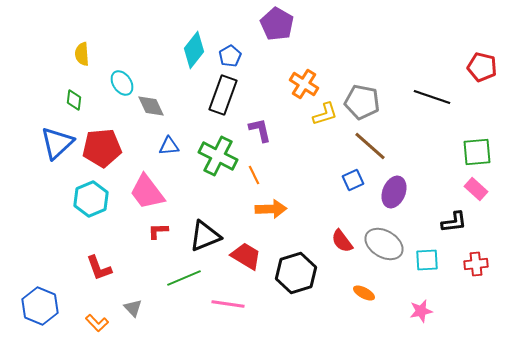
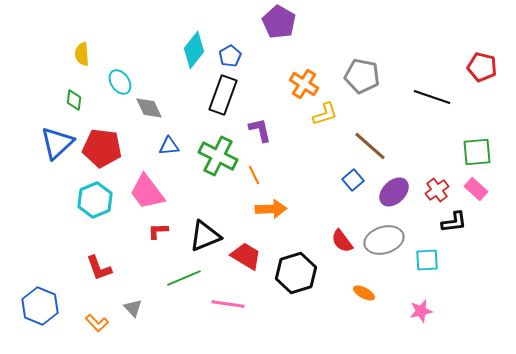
purple pentagon at (277, 24): moved 2 px right, 2 px up
cyan ellipse at (122, 83): moved 2 px left, 1 px up
gray pentagon at (362, 102): moved 26 px up
gray diamond at (151, 106): moved 2 px left, 2 px down
red pentagon at (102, 148): rotated 12 degrees clockwise
blue square at (353, 180): rotated 15 degrees counterclockwise
purple ellipse at (394, 192): rotated 24 degrees clockwise
cyan hexagon at (91, 199): moved 4 px right, 1 px down
gray ellipse at (384, 244): moved 4 px up; rotated 48 degrees counterclockwise
red cross at (476, 264): moved 39 px left, 74 px up; rotated 30 degrees counterclockwise
